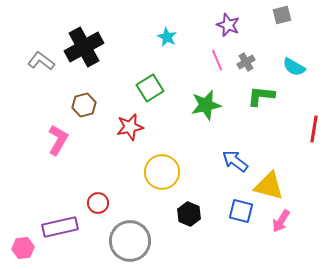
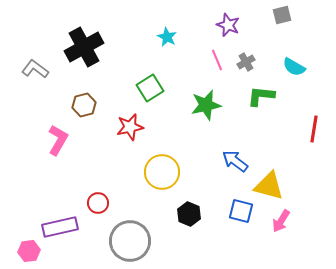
gray L-shape: moved 6 px left, 8 px down
pink hexagon: moved 6 px right, 3 px down
